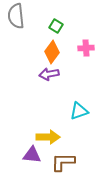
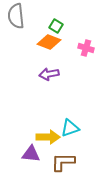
pink cross: rotated 21 degrees clockwise
orange diamond: moved 3 px left, 10 px up; rotated 75 degrees clockwise
cyan triangle: moved 9 px left, 17 px down
purple triangle: moved 1 px left, 1 px up
